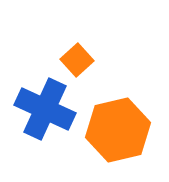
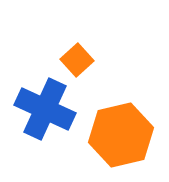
orange hexagon: moved 3 px right, 5 px down
